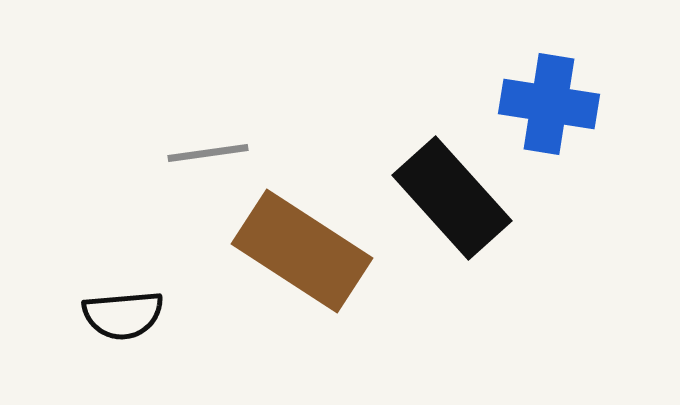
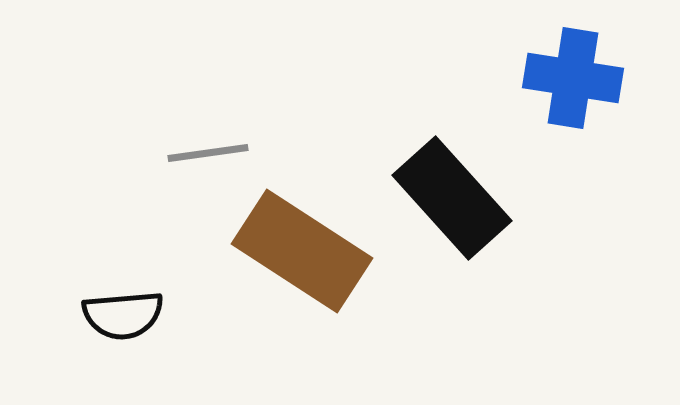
blue cross: moved 24 px right, 26 px up
